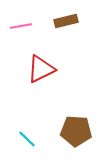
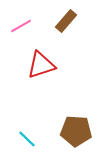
brown rectangle: rotated 35 degrees counterclockwise
pink line: rotated 20 degrees counterclockwise
red triangle: moved 4 px up; rotated 8 degrees clockwise
